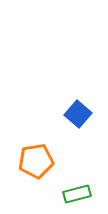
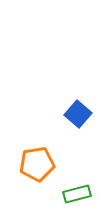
orange pentagon: moved 1 px right, 3 px down
